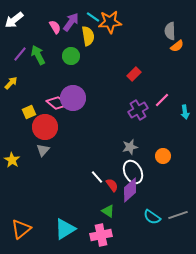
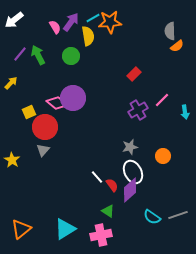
cyan line: moved 1 px down; rotated 64 degrees counterclockwise
